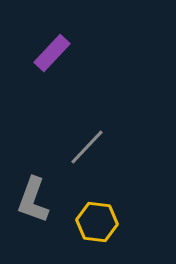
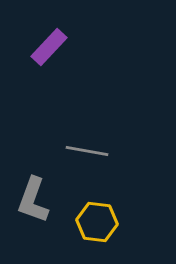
purple rectangle: moved 3 px left, 6 px up
gray line: moved 4 px down; rotated 57 degrees clockwise
